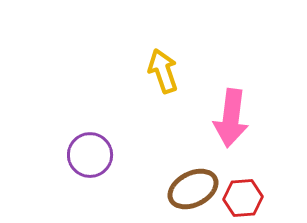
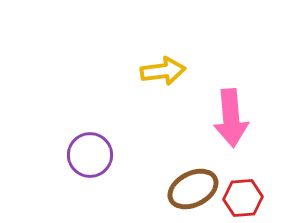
yellow arrow: rotated 102 degrees clockwise
pink arrow: rotated 12 degrees counterclockwise
